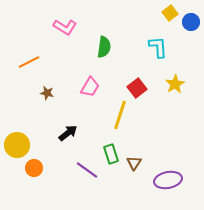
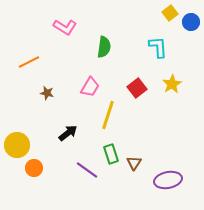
yellow star: moved 3 px left
yellow line: moved 12 px left
